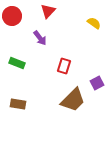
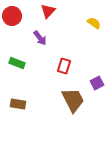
brown trapezoid: rotated 72 degrees counterclockwise
